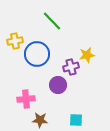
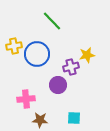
yellow cross: moved 1 px left, 5 px down
cyan square: moved 2 px left, 2 px up
